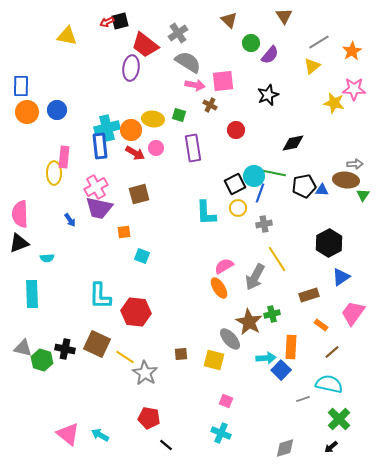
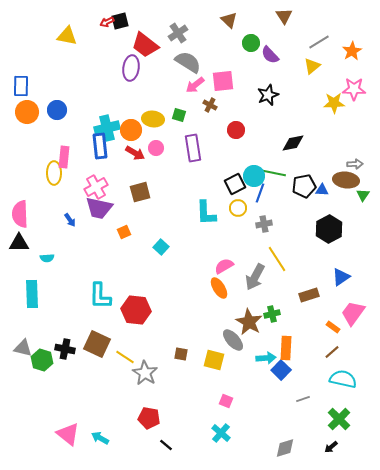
purple semicircle at (270, 55): rotated 96 degrees clockwise
pink arrow at (195, 85): rotated 132 degrees clockwise
yellow star at (334, 103): rotated 15 degrees counterclockwise
brown square at (139, 194): moved 1 px right, 2 px up
orange square at (124, 232): rotated 16 degrees counterclockwise
black triangle at (19, 243): rotated 20 degrees clockwise
black hexagon at (329, 243): moved 14 px up
cyan square at (142, 256): moved 19 px right, 9 px up; rotated 21 degrees clockwise
red hexagon at (136, 312): moved 2 px up
orange rectangle at (321, 325): moved 12 px right, 2 px down
gray ellipse at (230, 339): moved 3 px right, 1 px down
orange rectangle at (291, 347): moved 5 px left, 1 px down
brown square at (181, 354): rotated 16 degrees clockwise
cyan semicircle at (329, 384): moved 14 px right, 5 px up
cyan cross at (221, 433): rotated 18 degrees clockwise
cyan arrow at (100, 435): moved 3 px down
